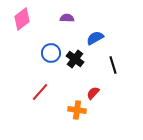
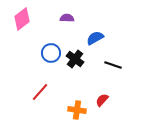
black line: rotated 54 degrees counterclockwise
red semicircle: moved 9 px right, 7 px down
